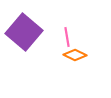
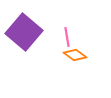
orange diamond: rotated 10 degrees clockwise
